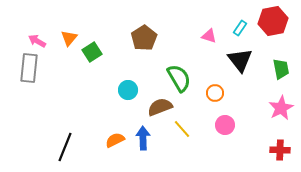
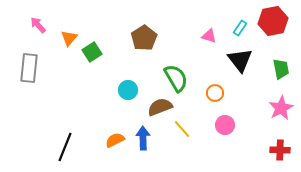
pink arrow: moved 1 px right, 16 px up; rotated 18 degrees clockwise
green semicircle: moved 3 px left
